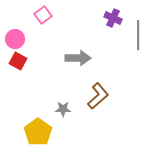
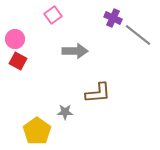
pink square: moved 10 px right
gray line: rotated 52 degrees counterclockwise
gray arrow: moved 3 px left, 7 px up
brown L-shape: moved 3 px up; rotated 36 degrees clockwise
gray star: moved 2 px right, 3 px down
yellow pentagon: moved 1 px left, 1 px up
